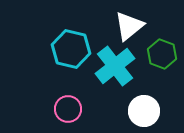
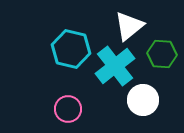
green hexagon: rotated 16 degrees counterclockwise
white circle: moved 1 px left, 11 px up
